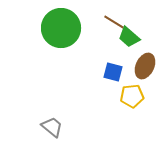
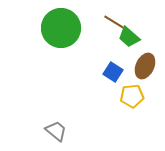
blue square: rotated 18 degrees clockwise
gray trapezoid: moved 4 px right, 4 px down
